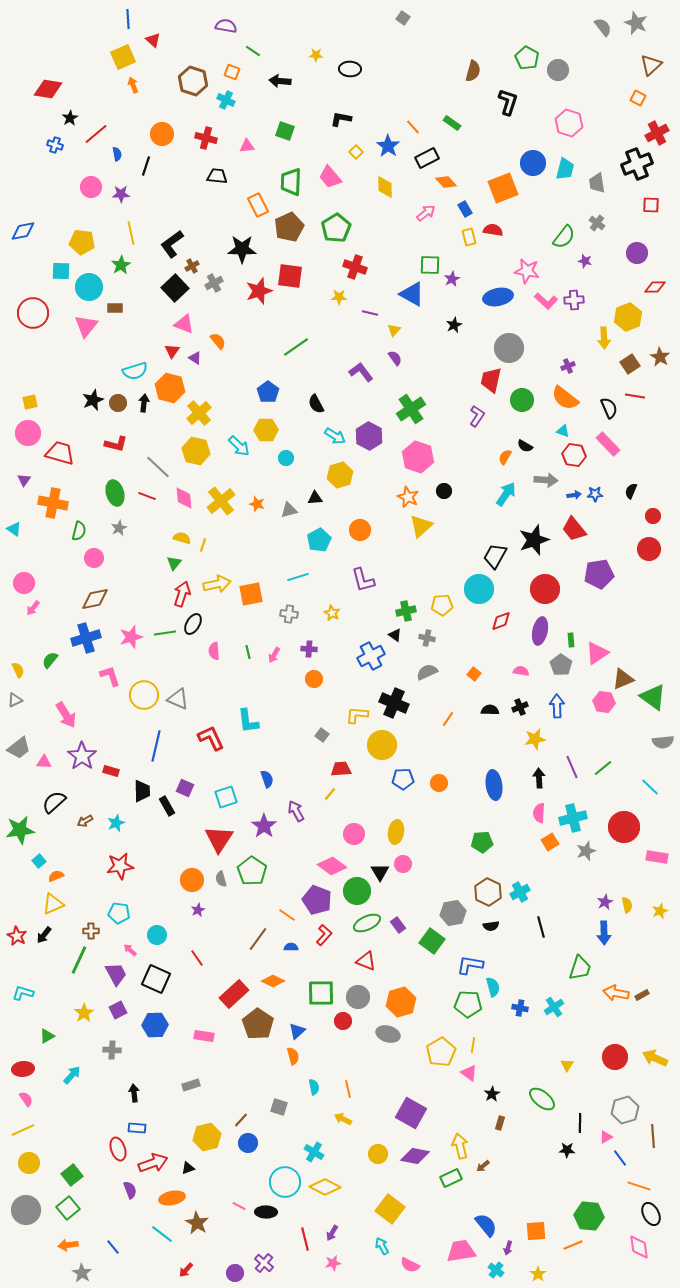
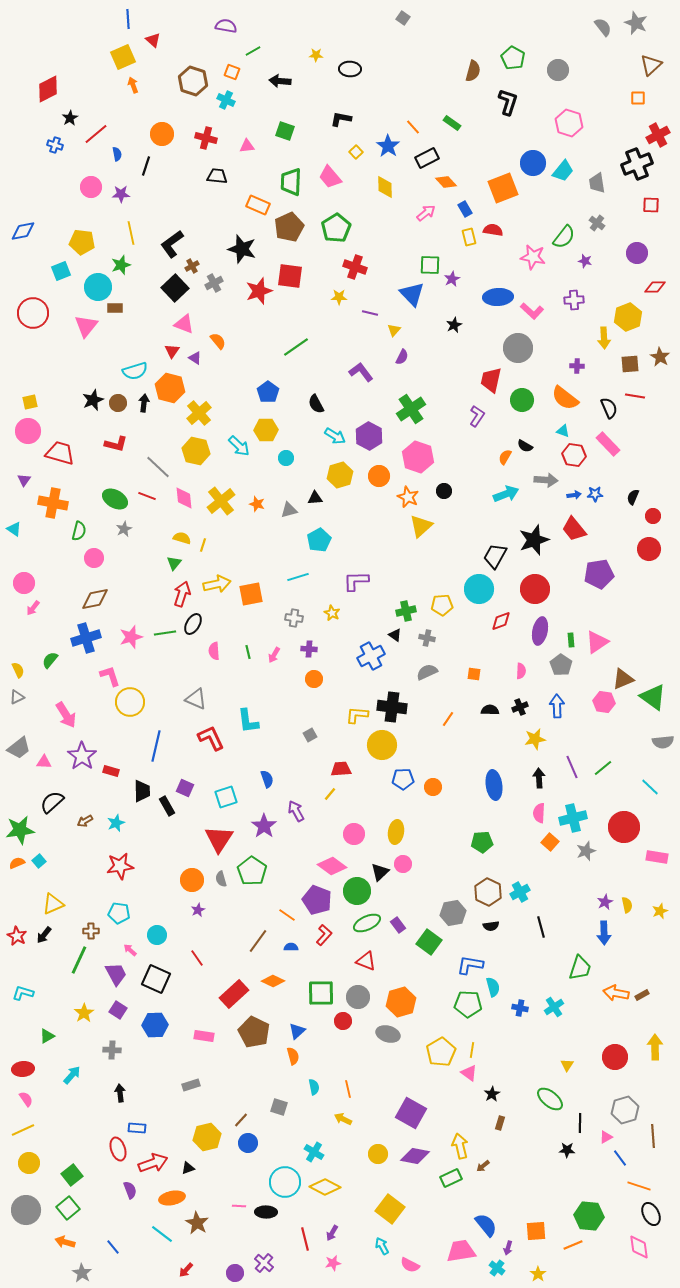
green line at (253, 51): rotated 63 degrees counterclockwise
green pentagon at (527, 58): moved 14 px left
red diamond at (48, 89): rotated 36 degrees counterclockwise
orange square at (638, 98): rotated 28 degrees counterclockwise
red cross at (657, 133): moved 1 px right, 2 px down
cyan trapezoid at (565, 169): moved 2 px left, 2 px down; rotated 25 degrees clockwise
orange rectangle at (258, 205): rotated 40 degrees counterclockwise
black star at (242, 249): rotated 16 degrees clockwise
green star at (121, 265): rotated 12 degrees clockwise
cyan square at (61, 271): rotated 24 degrees counterclockwise
pink star at (527, 271): moved 6 px right, 14 px up
cyan circle at (89, 287): moved 9 px right
blue triangle at (412, 294): rotated 16 degrees clockwise
blue ellipse at (498, 297): rotated 8 degrees clockwise
pink L-shape at (546, 301): moved 14 px left, 10 px down
gray circle at (509, 348): moved 9 px right
purple semicircle at (395, 358): moved 7 px right, 1 px up; rotated 63 degrees clockwise
brown square at (630, 364): rotated 30 degrees clockwise
purple cross at (568, 366): moved 9 px right; rotated 24 degrees clockwise
pink circle at (28, 433): moved 2 px up
black semicircle at (631, 491): moved 2 px right, 6 px down
green ellipse at (115, 493): moved 6 px down; rotated 45 degrees counterclockwise
cyan arrow at (506, 494): rotated 35 degrees clockwise
gray star at (119, 528): moved 5 px right, 1 px down
orange circle at (360, 530): moved 19 px right, 54 px up
purple L-shape at (363, 580): moved 7 px left, 1 px down; rotated 104 degrees clockwise
red circle at (545, 589): moved 10 px left
gray cross at (289, 614): moved 5 px right, 4 px down
pink triangle at (597, 653): moved 11 px up
pink semicircle at (521, 671): rotated 84 degrees clockwise
orange square at (474, 674): rotated 32 degrees counterclockwise
yellow circle at (144, 695): moved 14 px left, 7 px down
gray triangle at (178, 699): moved 18 px right
gray triangle at (15, 700): moved 2 px right, 3 px up
black cross at (394, 703): moved 2 px left, 4 px down; rotated 16 degrees counterclockwise
gray square at (322, 735): moved 12 px left; rotated 24 degrees clockwise
orange circle at (439, 783): moved 6 px left, 4 px down
black semicircle at (54, 802): moved 2 px left
orange square at (550, 842): rotated 18 degrees counterclockwise
black triangle at (380, 872): rotated 18 degrees clockwise
orange semicircle at (56, 876): moved 39 px left, 13 px up
brown line at (258, 939): moved 2 px down
green square at (432, 941): moved 3 px left, 1 px down
purple square at (118, 1010): rotated 30 degrees counterclockwise
brown pentagon at (258, 1024): moved 4 px left, 8 px down; rotated 8 degrees counterclockwise
yellow line at (473, 1045): moved 1 px left, 5 px down
yellow arrow at (655, 1058): moved 11 px up; rotated 65 degrees clockwise
black arrow at (134, 1093): moved 14 px left
green ellipse at (542, 1099): moved 8 px right
pink line at (239, 1206): rotated 24 degrees counterclockwise
orange arrow at (68, 1245): moved 3 px left, 3 px up; rotated 24 degrees clockwise
cyan cross at (496, 1270): moved 1 px right, 2 px up
